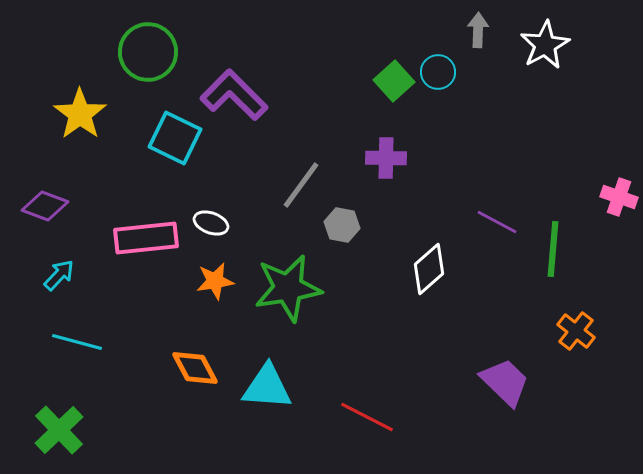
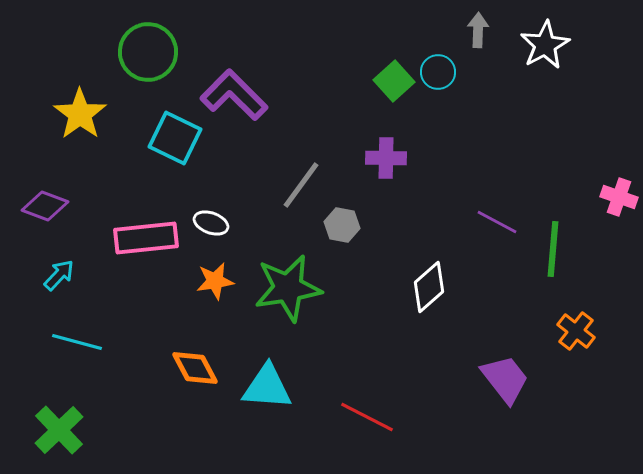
white diamond: moved 18 px down
purple trapezoid: moved 3 px up; rotated 8 degrees clockwise
